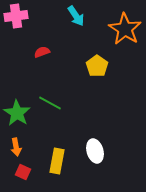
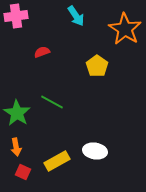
green line: moved 2 px right, 1 px up
white ellipse: rotated 65 degrees counterclockwise
yellow rectangle: rotated 50 degrees clockwise
